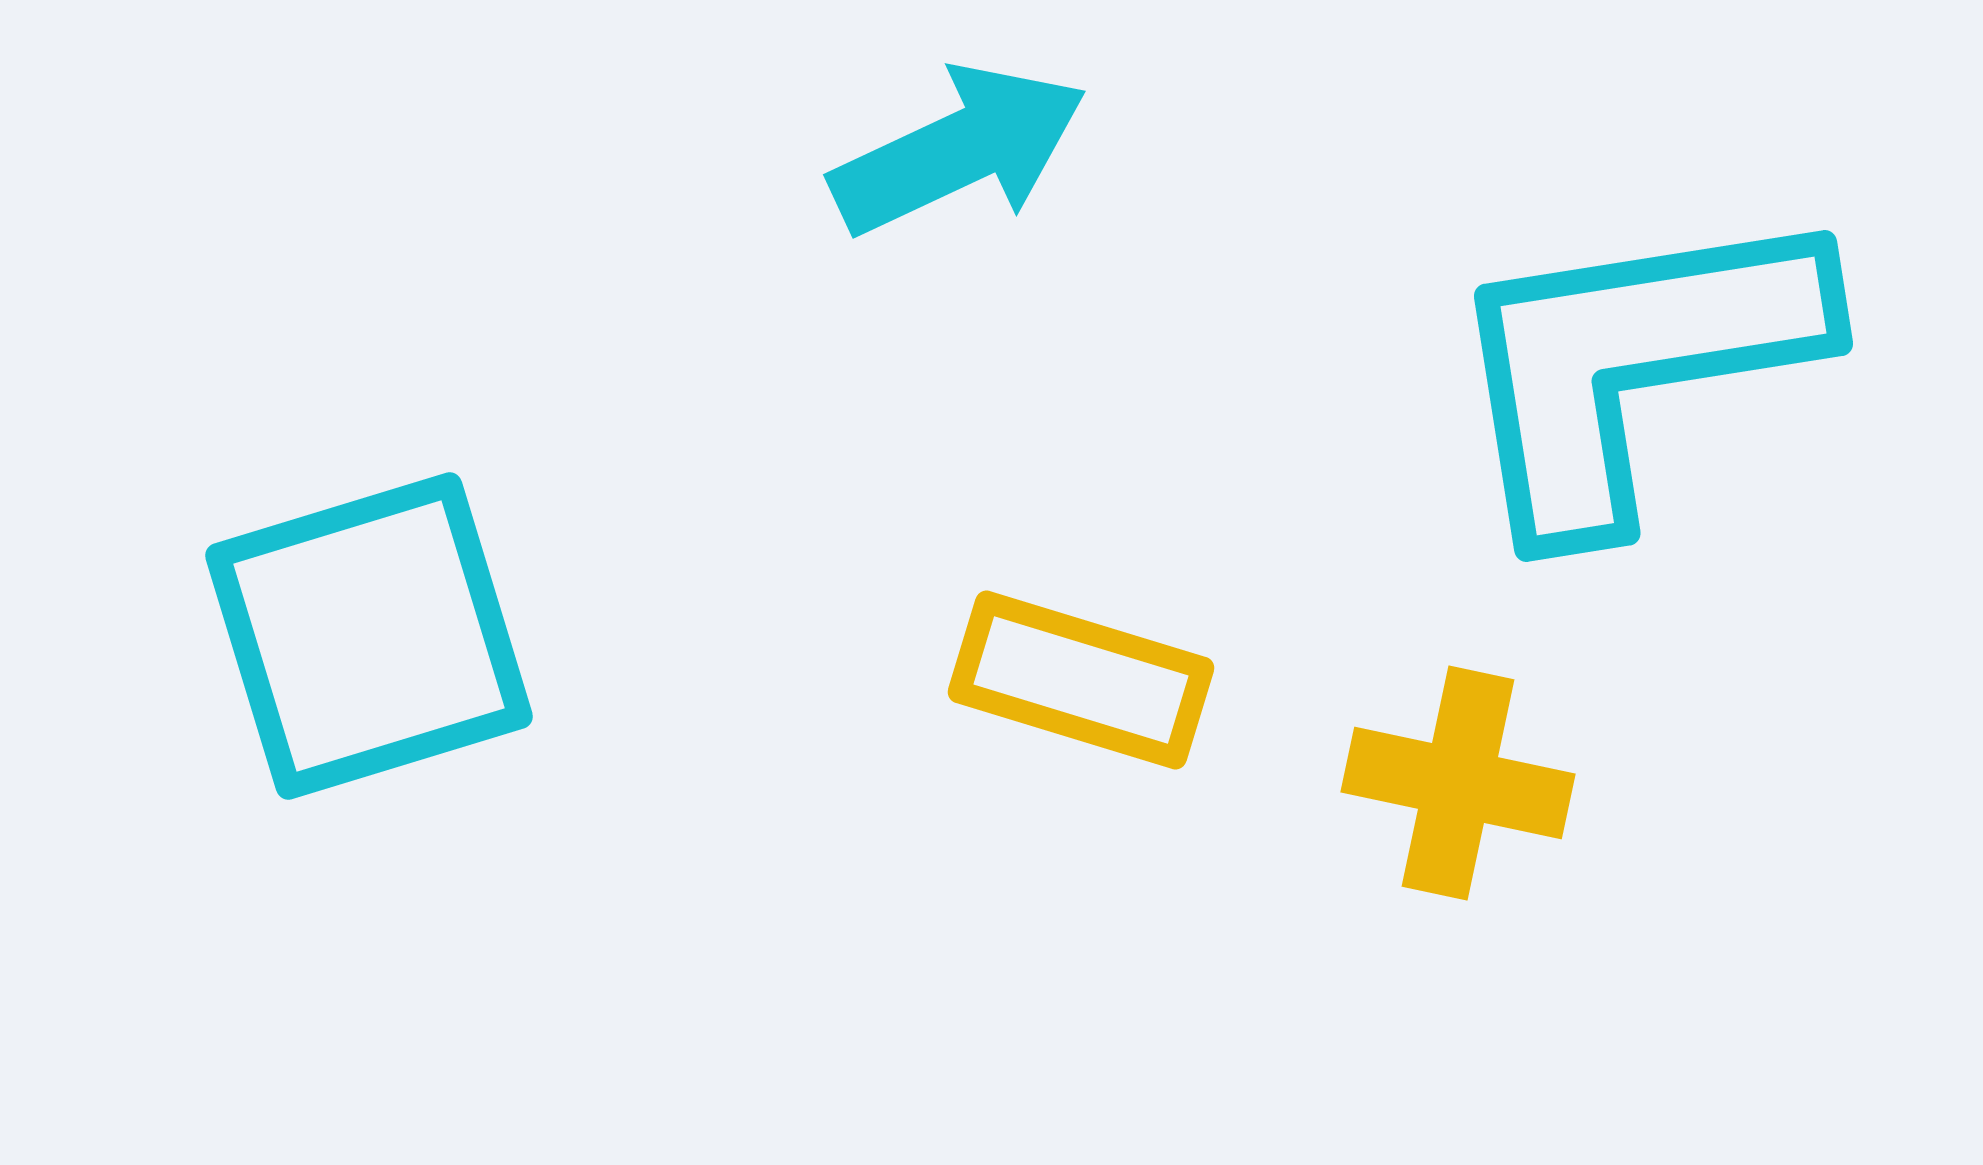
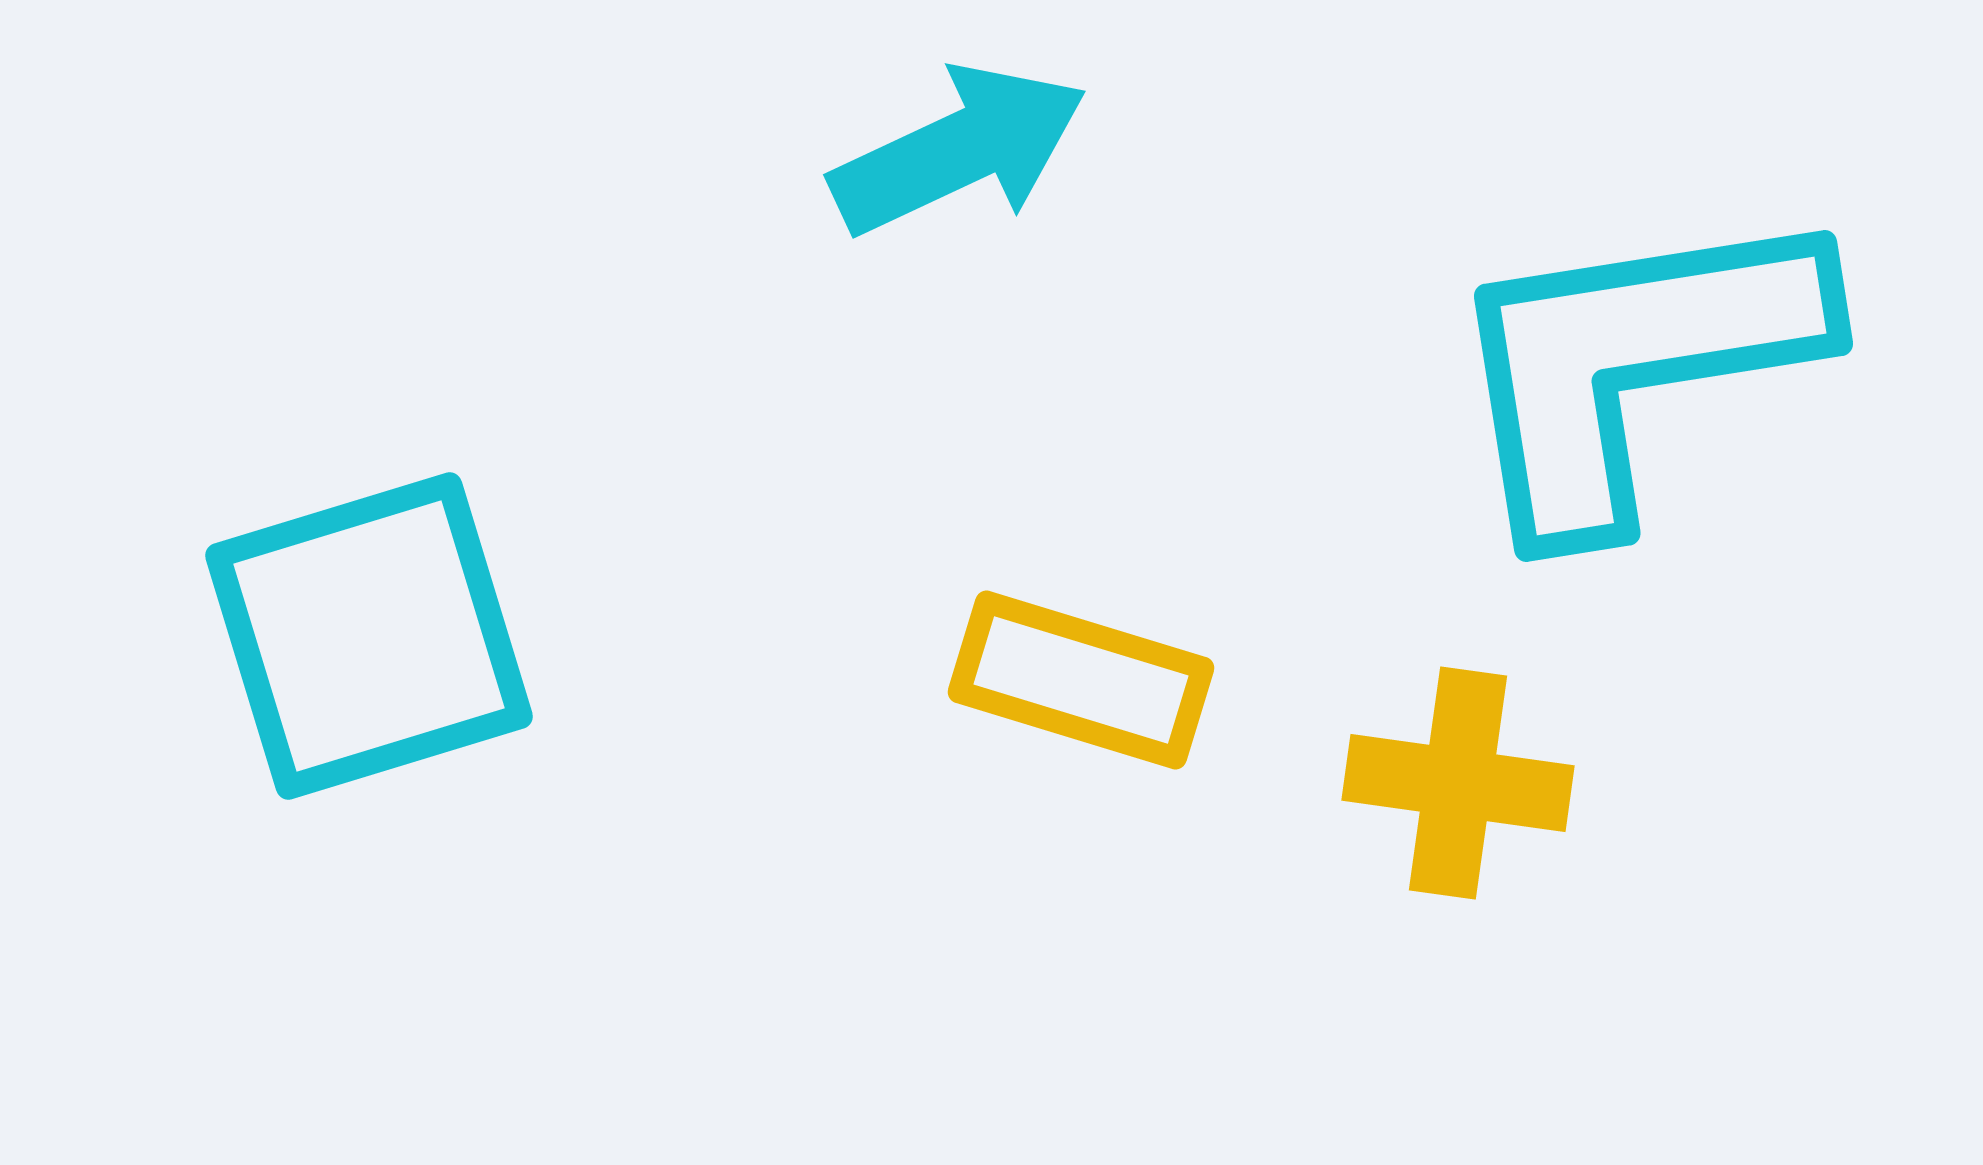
yellow cross: rotated 4 degrees counterclockwise
